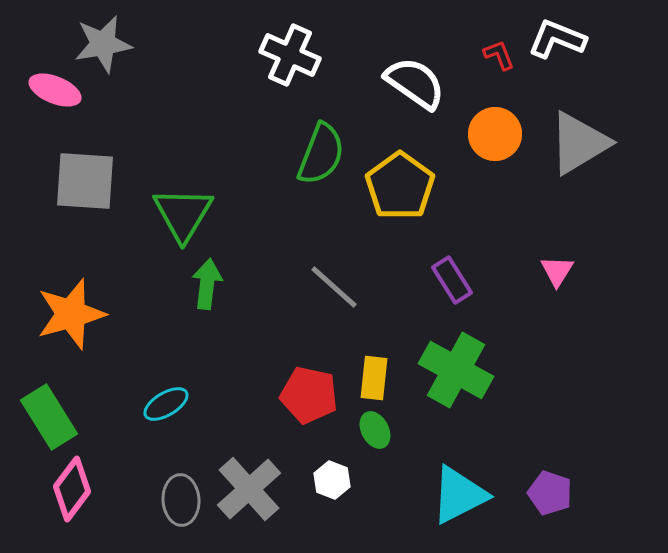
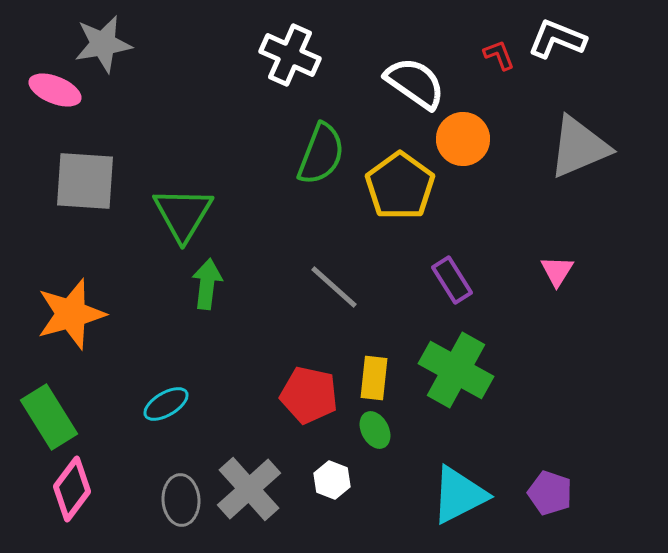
orange circle: moved 32 px left, 5 px down
gray triangle: moved 4 px down; rotated 8 degrees clockwise
